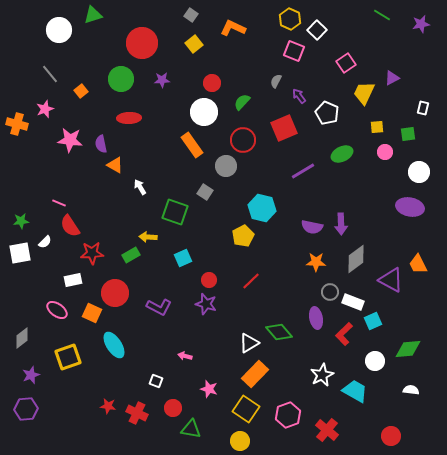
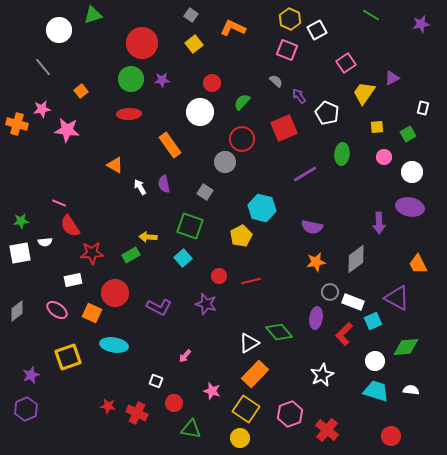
green line at (382, 15): moved 11 px left
white square at (317, 30): rotated 18 degrees clockwise
pink square at (294, 51): moved 7 px left, 1 px up
gray line at (50, 74): moved 7 px left, 7 px up
green circle at (121, 79): moved 10 px right
gray semicircle at (276, 81): rotated 104 degrees clockwise
yellow trapezoid at (364, 93): rotated 10 degrees clockwise
pink star at (45, 109): moved 3 px left; rotated 12 degrees clockwise
white circle at (204, 112): moved 4 px left
red ellipse at (129, 118): moved 4 px up
green square at (408, 134): rotated 21 degrees counterclockwise
pink star at (70, 140): moved 3 px left, 10 px up
red circle at (243, 140): moved 1 px left, 1 px up
purple semicircle at (101, 144): moved 63 px right, 40 px down
orange rectangle at (192, 145): moved 22 px left
pink circle at (385, 152): moved 1 px left, 5 px down
green ellipse at (342, 154): rotated 60 degrees counterclockwise
gray circle at (226, 166): moved 1 px left, 4 px up
purple line at (303, 171): moved 2 px right, 3 px down
white circle at (419, 172): moved 7 px left
green square at (175, 212): moved 15 px right, 14 px down
purple arrow at (341, 224): moved 38 px right, 1 px up
yellow pentagon at (243, 236): moved 2 px left
white semicircle at (45, 242): rotated 40 degrees clockwise
cyan square at (183, 258): rotated 18 degrees counterclockwise
orange star at (316, 262): rotated 12 degrees counterclockwise
red circle at (209, 280): moved 10 px right, 4 px up
purple triangle at (391, 280): moved 6 px right, 18 px down
red line at (251, 281): rotated 30 degrees clockwise
purple ellipse at (316, 318): rotated 20 degrees clockwise
gray diamond at (22, 338): moved 5 px left, 27 px up
cyan ellipse at (114, 345): rotated 48 degrees counterclockwise
green diamond at (408, 349): moved 2 px left, 2 px up
pink arrow at (185, 356): rotated 64 degrees counterclockwise
pink star at (209, 389): moved 3 px right, 2 px down
cyan trapezoid at (355, 391): moved 21 px right; rotated 12 degrees counterclockwise
red circle at (173, 408): moved 1 px right, 5 px up
purple hexagon at (26, 409): rotated 20 degrees counterclockwise
pink hexagon at (288, 415): moved 2 px right, 1 px up
yellow circle at (240, 441): moved 3 px up
